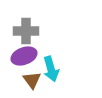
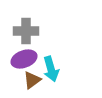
purple ellipse: moved 3 px down
brown triangle: rotated 30 degrees clockwise
